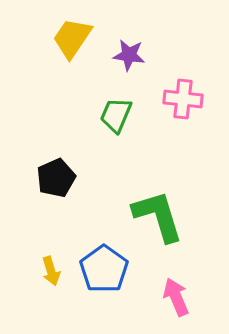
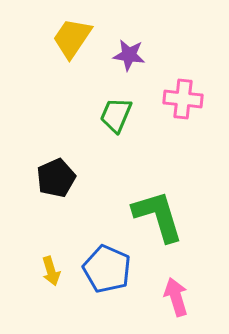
blue pentagon: moved 3 px right; rotated 12 degrees counterclockwise
pink arrow: rotated 6 degrees clockwise
